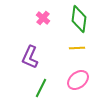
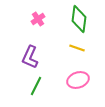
pink cross: moved 5 px left, 1 px down; rotated 16 degrees clockwise
yellow line: rotated 21 degrees clockwise
pink ellipse: rotated 20 degrees clockwise
green line: moved 5 px left, 2 px up
